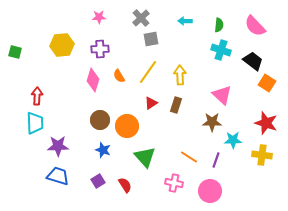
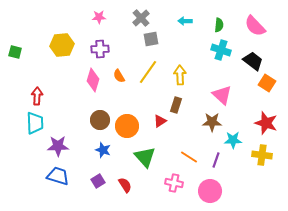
red triangle: moved 9 px right, 18 px down
